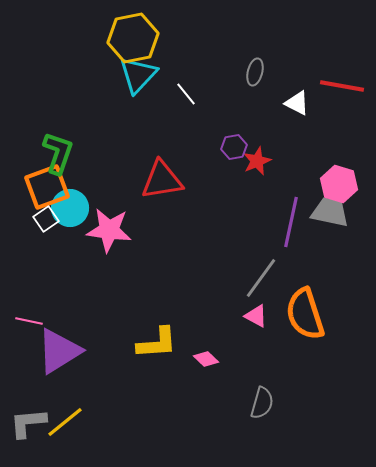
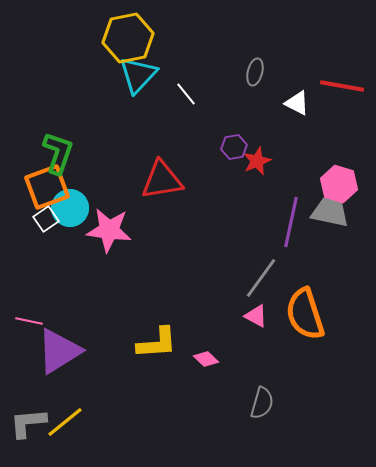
yellow hexagon: moved 5 px left
